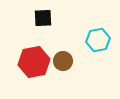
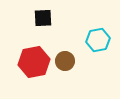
brown circle: moved 2 px right
